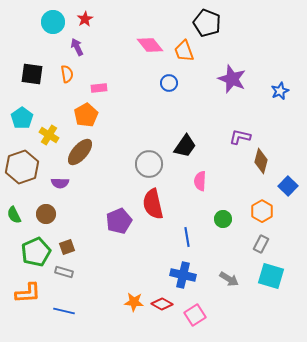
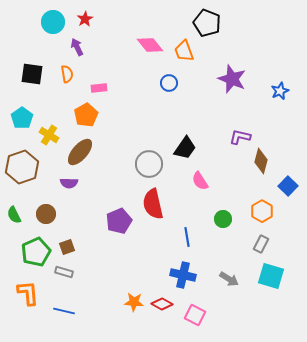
black trapezoid at (185, 146): moved 2 px down
pink semicircle at (200, 181): rotated 36 degrees counterclockwise
purple semicircle at (60, 183): moved 9 px right
orange L-shape at (28, 293): rotated 92 degrees counterclockwise
pink square at (195, 315): rotated 30 degrees counterclockwise
